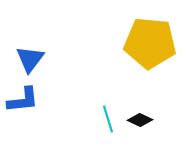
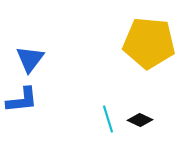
yellow pentagon: moved 1 px left
blue L-shape: moved 1 px left
